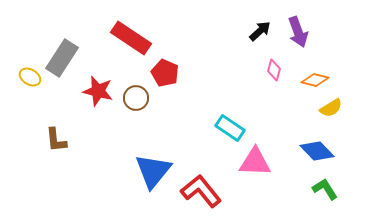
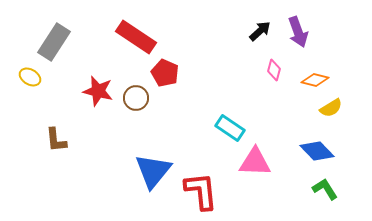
red rectangle: moved 5 px right, 1 px up
gray rectangle: moved 8 px left, 16 px up
red L-shape: rotated 33 degrees clockwise
